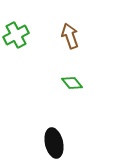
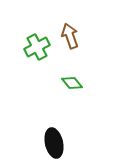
green cross: moved 21 px right, 12 px down
